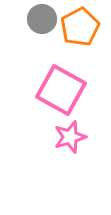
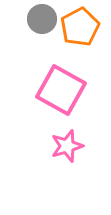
pink star: moved 3 px left, 9 px down
